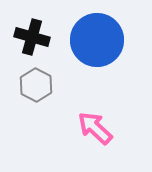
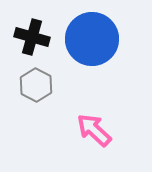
blue circle: moved 5 px left, 1 px up
pink arrow: moved 1 px left, 2 px down
